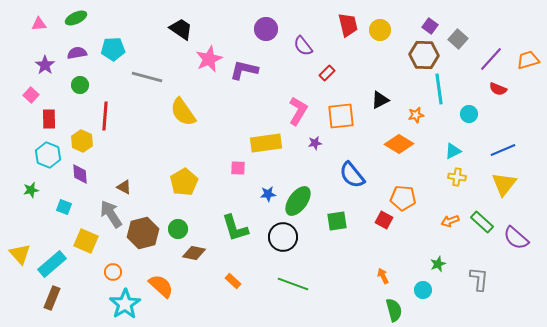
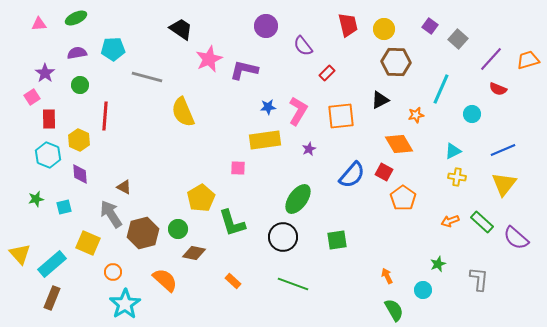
purple circle at (266, 29): moved 3 px up
yellow circle at (380, 30): moved 4 px right, 1 px up
brown hexagon at (424, 55): moved 28 px left, 7 px down
purple star at (45, 65): moved 8 px down
cyan line at (439, 89): moved 2 px right; rotated 32 degrees clockwise
pink square at (31, 95): moved 1 px right, 2 px down; rotated 14 degrees clockwise
yellow semicircle at (183, 112): rotated 12 degrees clockwise
cyan circle at (469, 114): moved 3 px right
yellow hexagon at (82, 141): moved 3 px left, 1 px up
yellow rectangle at (266, 143): moved 1 px left, 3 px up
purple star at (315, 143): moved 6 px left, 6 px down; rotated 16 degrees counterclockwise
orange diamond at (399, 144): rotated 28 degrees clockwise
blue semicircle at (352, 175): rotated 100 degrees counterclockwise
yellow pentagon at (184, 182): moved 17 px right, 16 px down
green star at (31, 190): moved 5 px right, 9 px down
blue star at (268, 194): moved 87 px up
orange pentagon at (403, 198): rotated 30 degrees clockwise
green ellipse at (298, 201): moved 2 px up
cyan square at (64, 207): rotated 35 degrees counterclockwise
red square at (384, 220): moved 48 px up
green square at (337, 221): moved 19 px down
green L-shape at (235, 228): moved 3 px left, 5 px up
yellow square at (86, 241): moved 2 px right, 2 px down
orange arrow at (383, 276): moved 4 px right
orange semicircle at (161, 286): moved 4 px right, 6 px up
green semicircle at (394, 310): rotated 15 degrees counterclockwise
